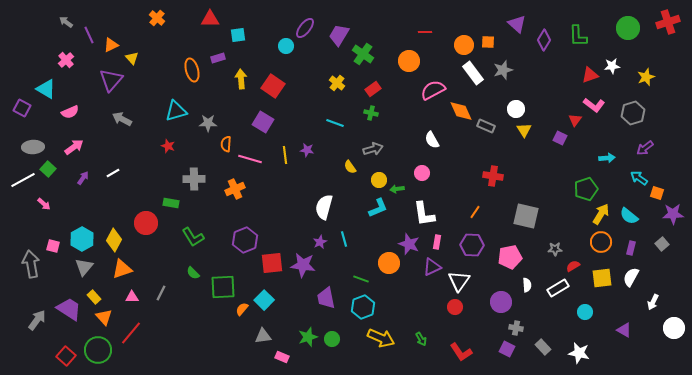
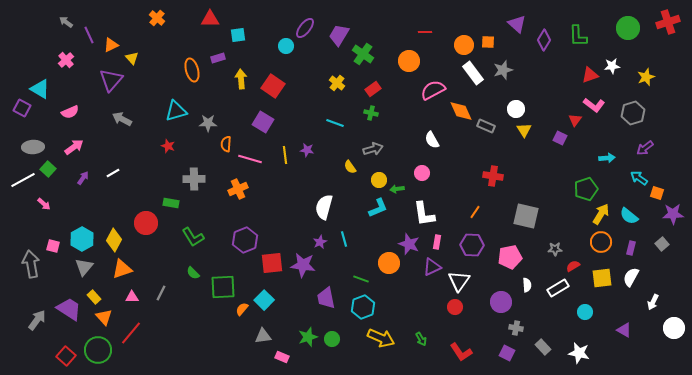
cyan triangle at (46, 89): moved 6 px left
orange cross at (235, 189): moved 3 px right
purple square at (507, 349): moved 4 px down
